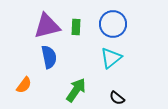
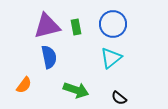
green rectangle: rotated 14 degrees counterclockwise
green arrow: rotated 75 degrees clockwise
black semicircle: moved 2 px right
